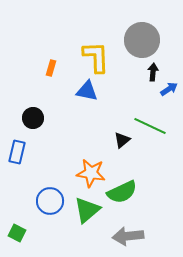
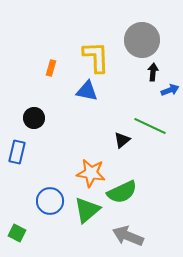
blue arrow: moved 1 px right, 1 px down; rotated 12 degrees clockwise
black circle: moved 1 px right
gray arrow: rotated 28 degrees clockwise
